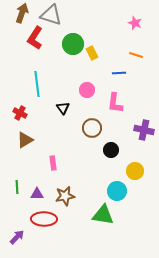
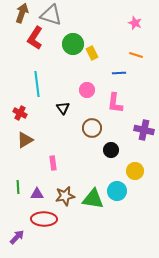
green line: moved 1 px right
green triangle: moved 10 px left, 16 px up
